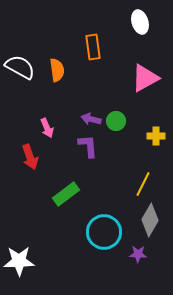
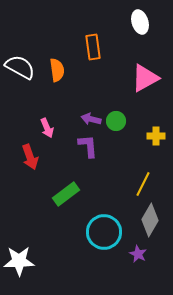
purple star: rotated 24 degrees clockwise
